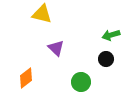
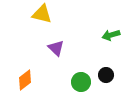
black circle: moved 16 px down
orange diamond: moved 1 px left, 2 px down
